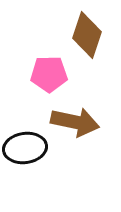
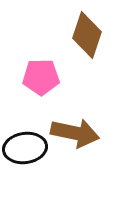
pink pentagon: moved 8 px left, 3 px down
brown arrow: moved 11 px down
